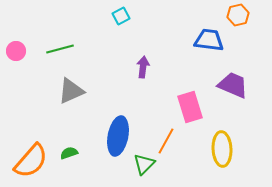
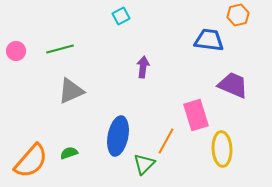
pink rectangle: moved 6 px right, 8 px down
